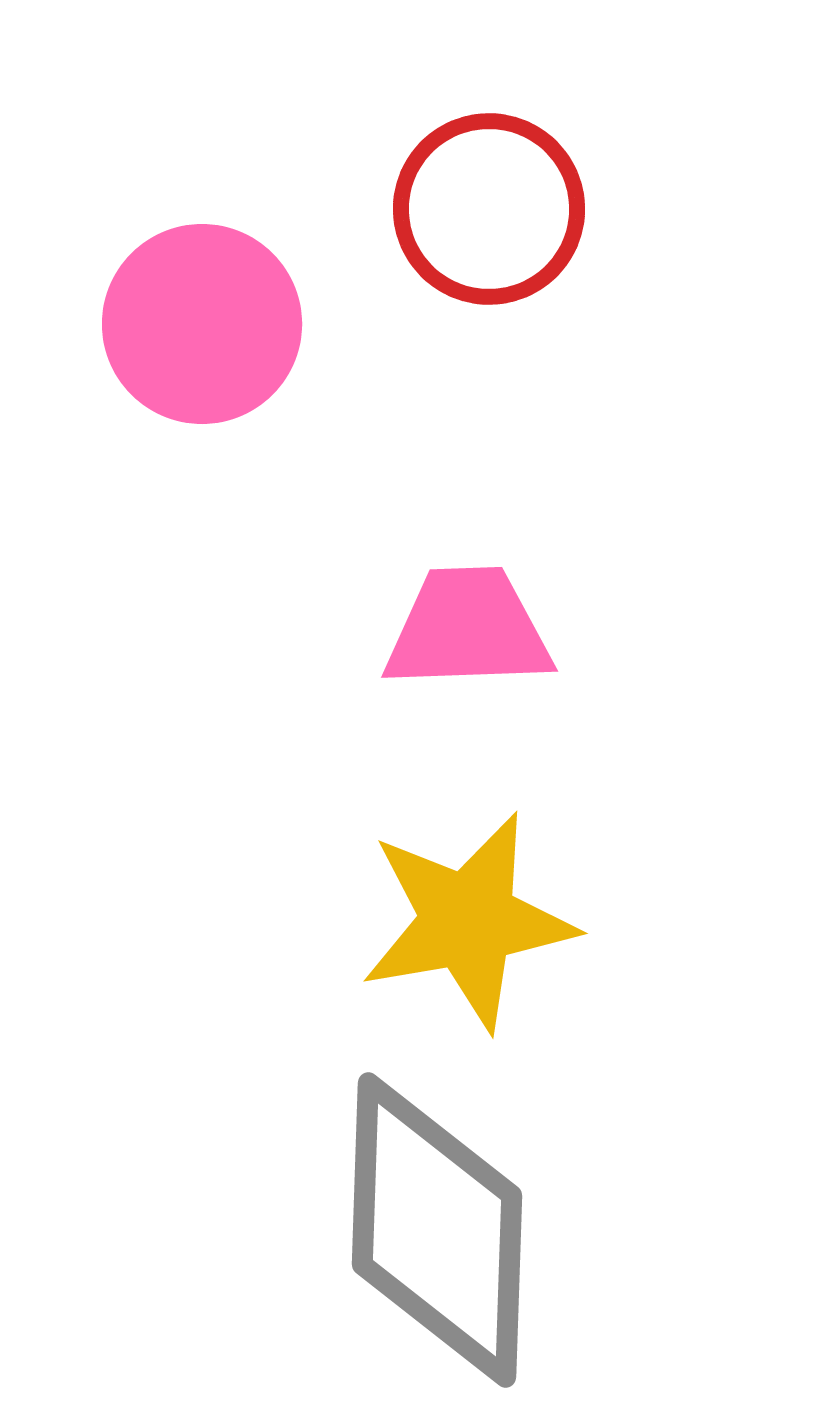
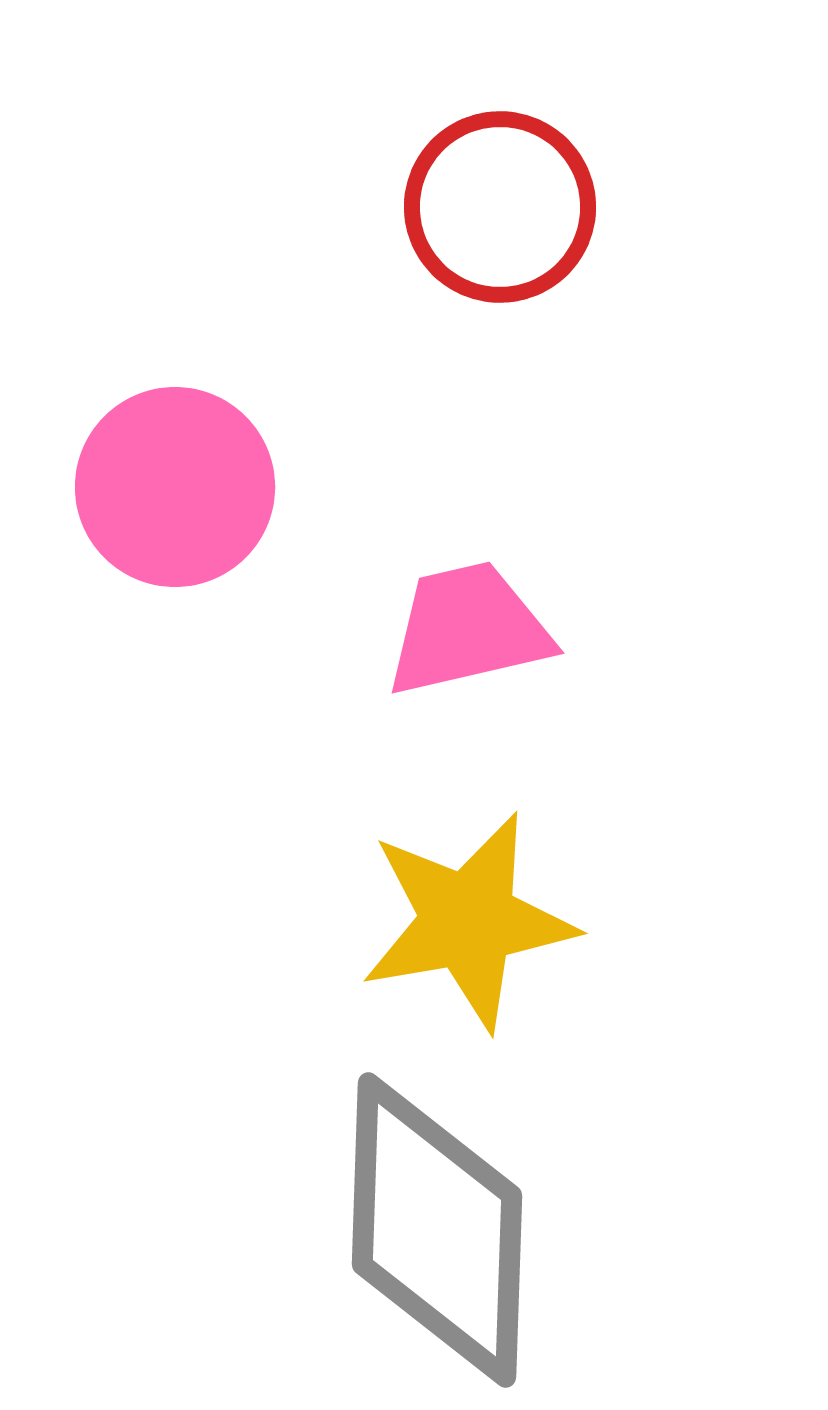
red circle: moved 11 px right, 2 px up
pink circle: moved 27 px left, 163 px down
pink trapezoid: rotated 11 degrees counterclockwise
